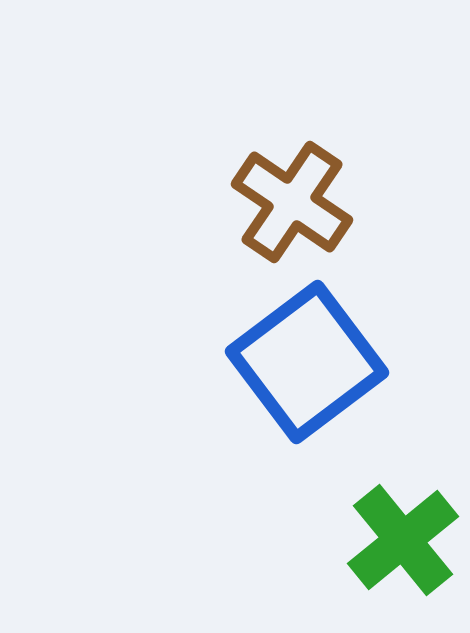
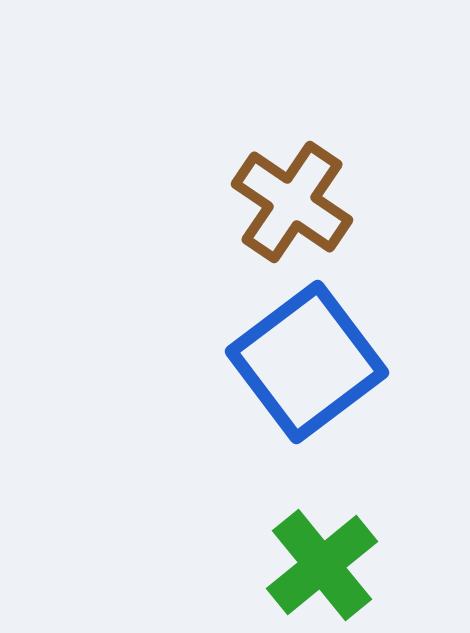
green cross: moved 81 px left, 25 px down
